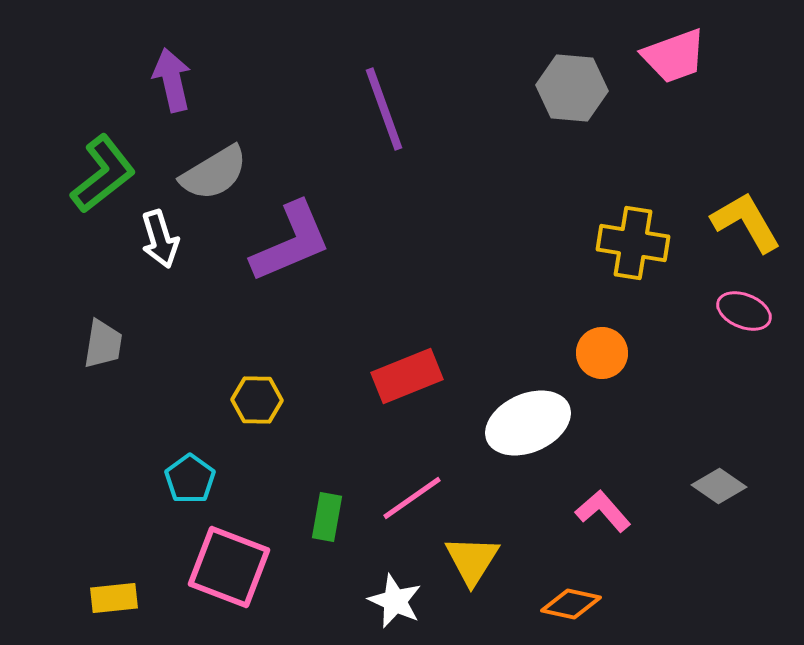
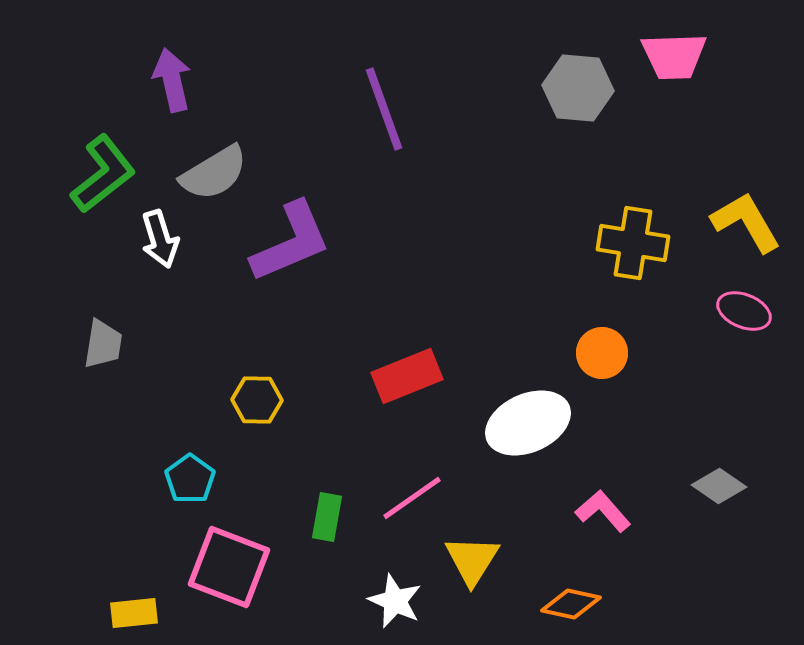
pink trapezoid: rotated 18 degrees clockwise
gray hexagon: moved 6 px right
yellow rectangle: moved 20 px right, 15 px down
